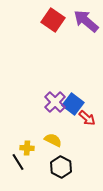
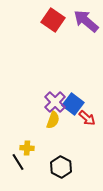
yellow semicircle: moved 20 px up; rotated 84 degrees clockwise
